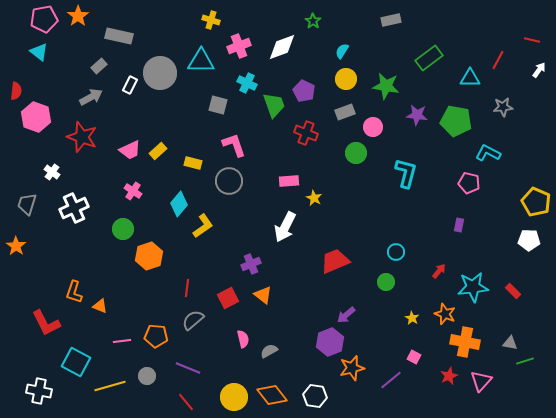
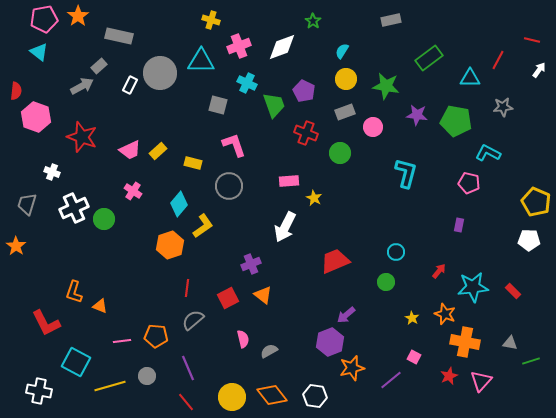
gray arrow at (91, 97): moved 9 px left, 11 px up
green circle at (356, 153): moved 16 px left
white cross at (52, 172): rotated 14 degrees counterclockwise
gray circle at (229, 181): moved 5 px down
green circle at (123, 229): moved 19 px left, 10 px up
orange hexagon at (149, 256): moved 21 px right, 11 px up
green line at (525, 361): moved 6 px right
purple line at (188, 368): rotated 45 degrees clockwise
yellow circle at (234, 397): moved 2 px left
